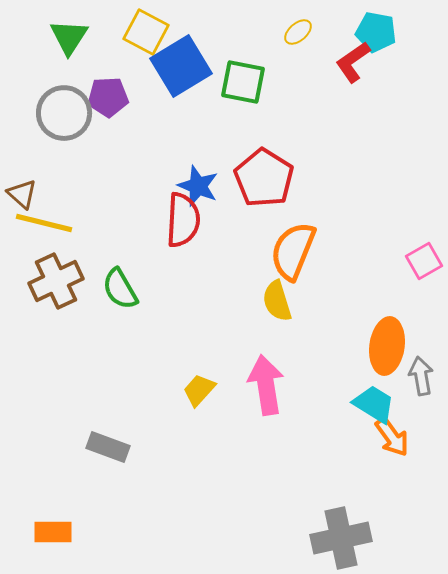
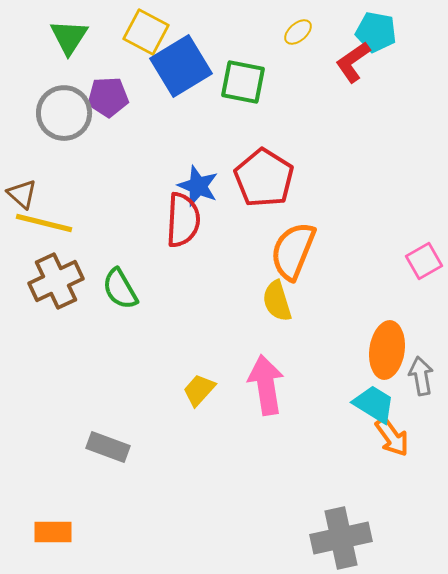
orange ellipse: moved 4 px down
